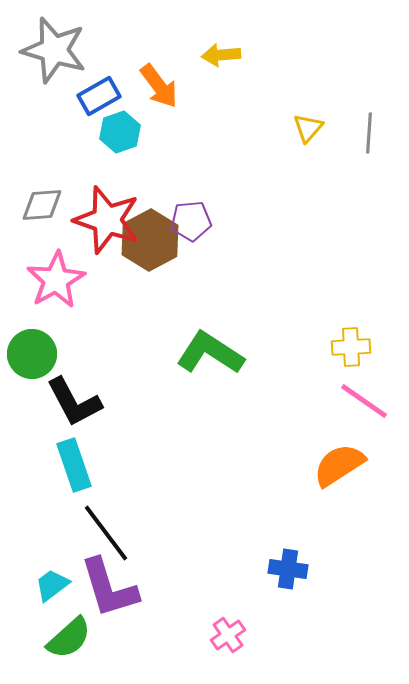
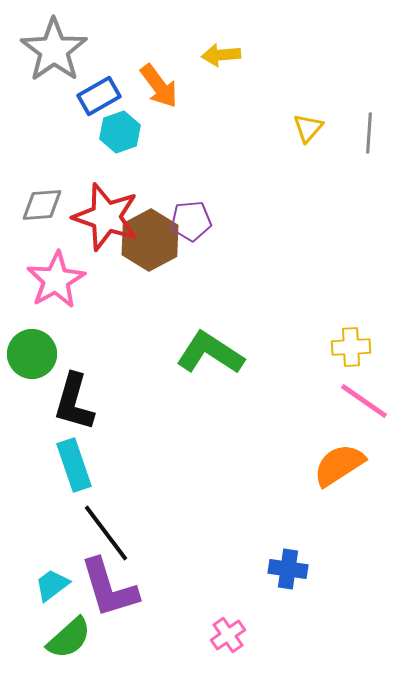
gray star: rotated 20 degrees clockwise
red star: moved 1 px left, 3 px up
black L-shape: rotated 44 degrees clockwise
